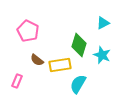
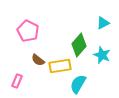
green diamond: rotated 25 degrees clockwise
brown semicircle: moved 1 px right
yellow rectangle: moved 1 px down
